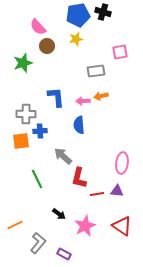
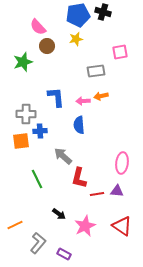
green star: moved 1 px up
